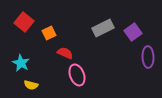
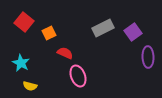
pink ellipse: moved 1 px right, 1 px down
yellow semicircle: moved 1 px left, 1 px down
